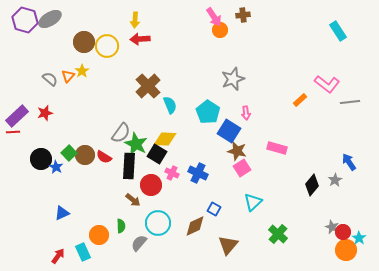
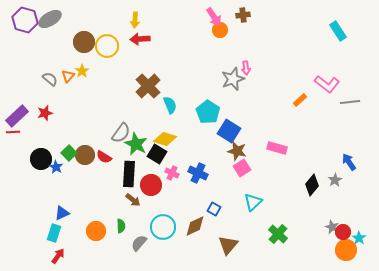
pink arrow at (246, 113): moved 45 px up
yellow diamond at (165, 139): rotated 15 degrees clockwise
black rectangle at (129, 166): moved 8 px down
cyan circle at (158, 223): moved 5 px right, 4 px down
orange circle at (99, 235): moved 3 px left, 4 px up
cyan rectangle at (83, 252): moved 29 px left, 19 px up; rotated 42 degrees clockwise
